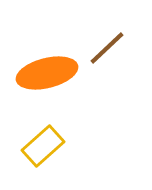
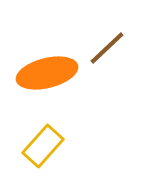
yellow rectangle: rotated 6 degrees counterclockwise
